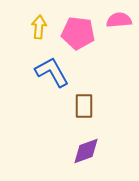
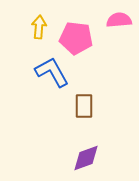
pink pentagon: moved 2 px left, 5 px down
purple diamond: moved 7 px down
